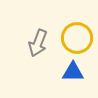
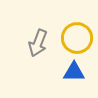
blue triangle: moved 1 px right
